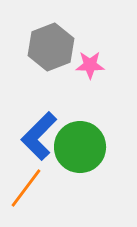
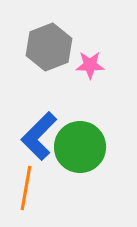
gray hexagon: moved 2 px left
orange line: rotated 27 degrees counterclockwise
